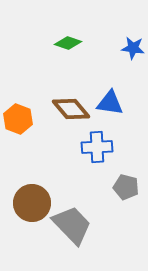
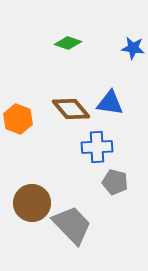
gray pentagon: moved 11 px left, 5 px up
